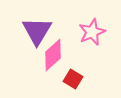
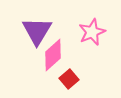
red square: moved 4 px left; rotated 18 degrees clockwise
